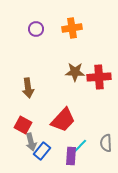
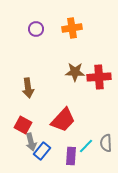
cyan line: moved 6 px right
